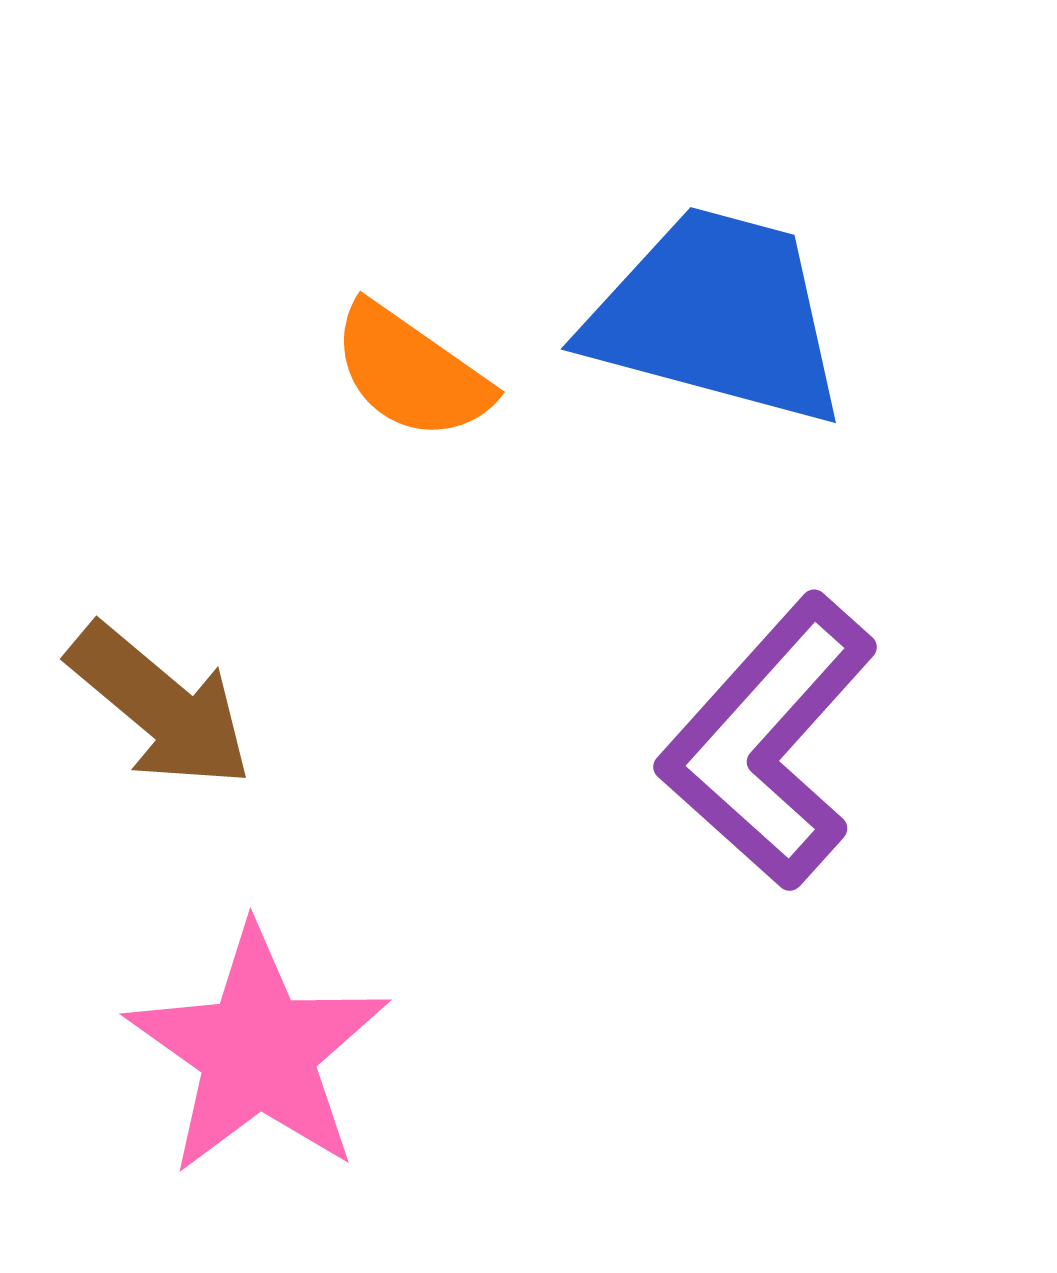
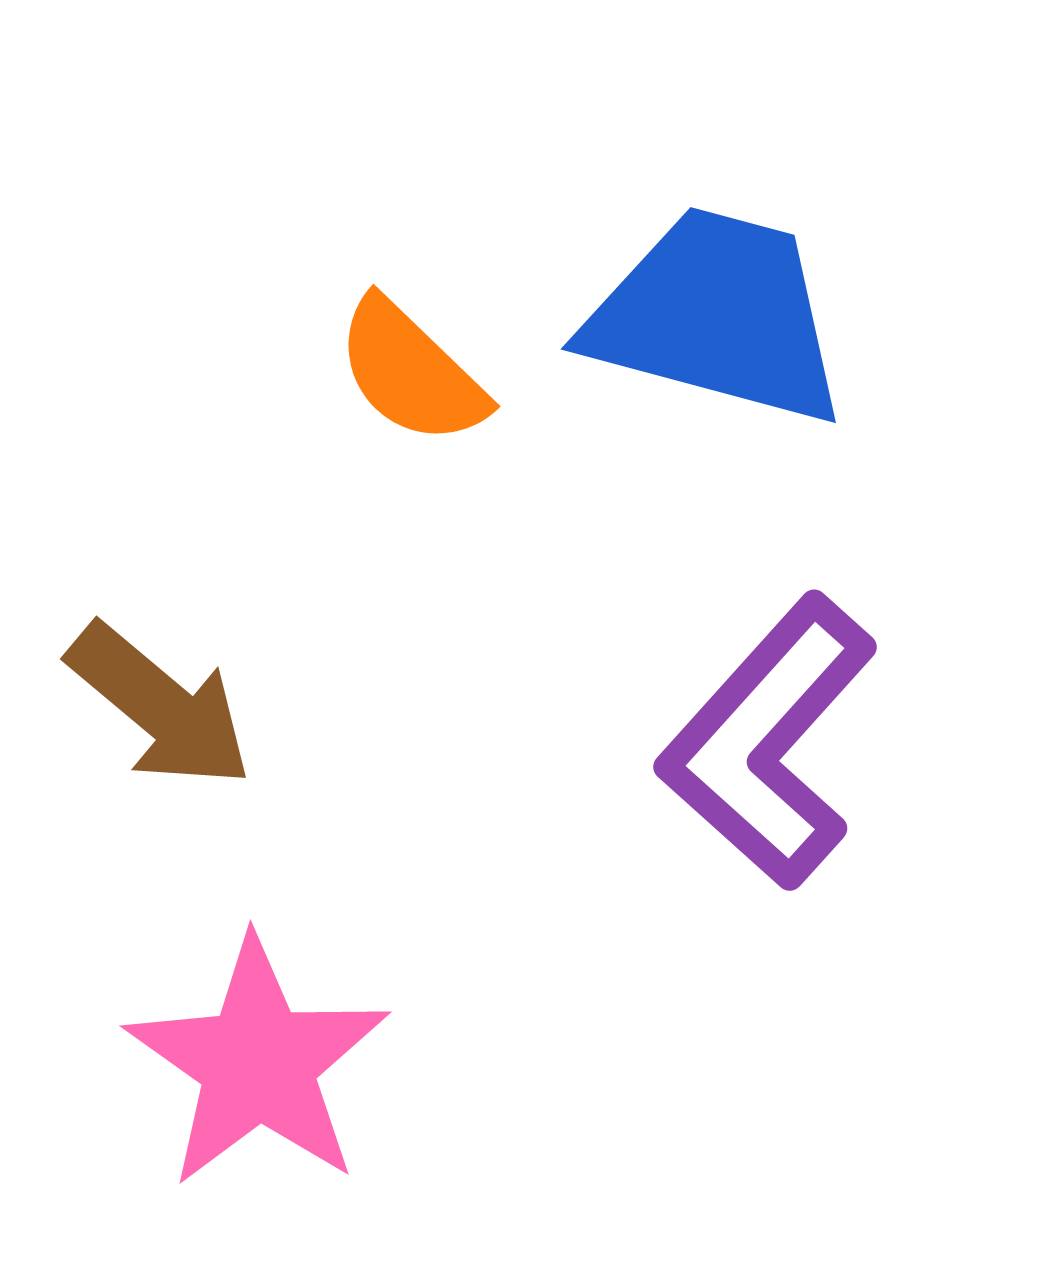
orange semicircle: rotated 9 degrees clockwise
pink star: moved 12 px down
